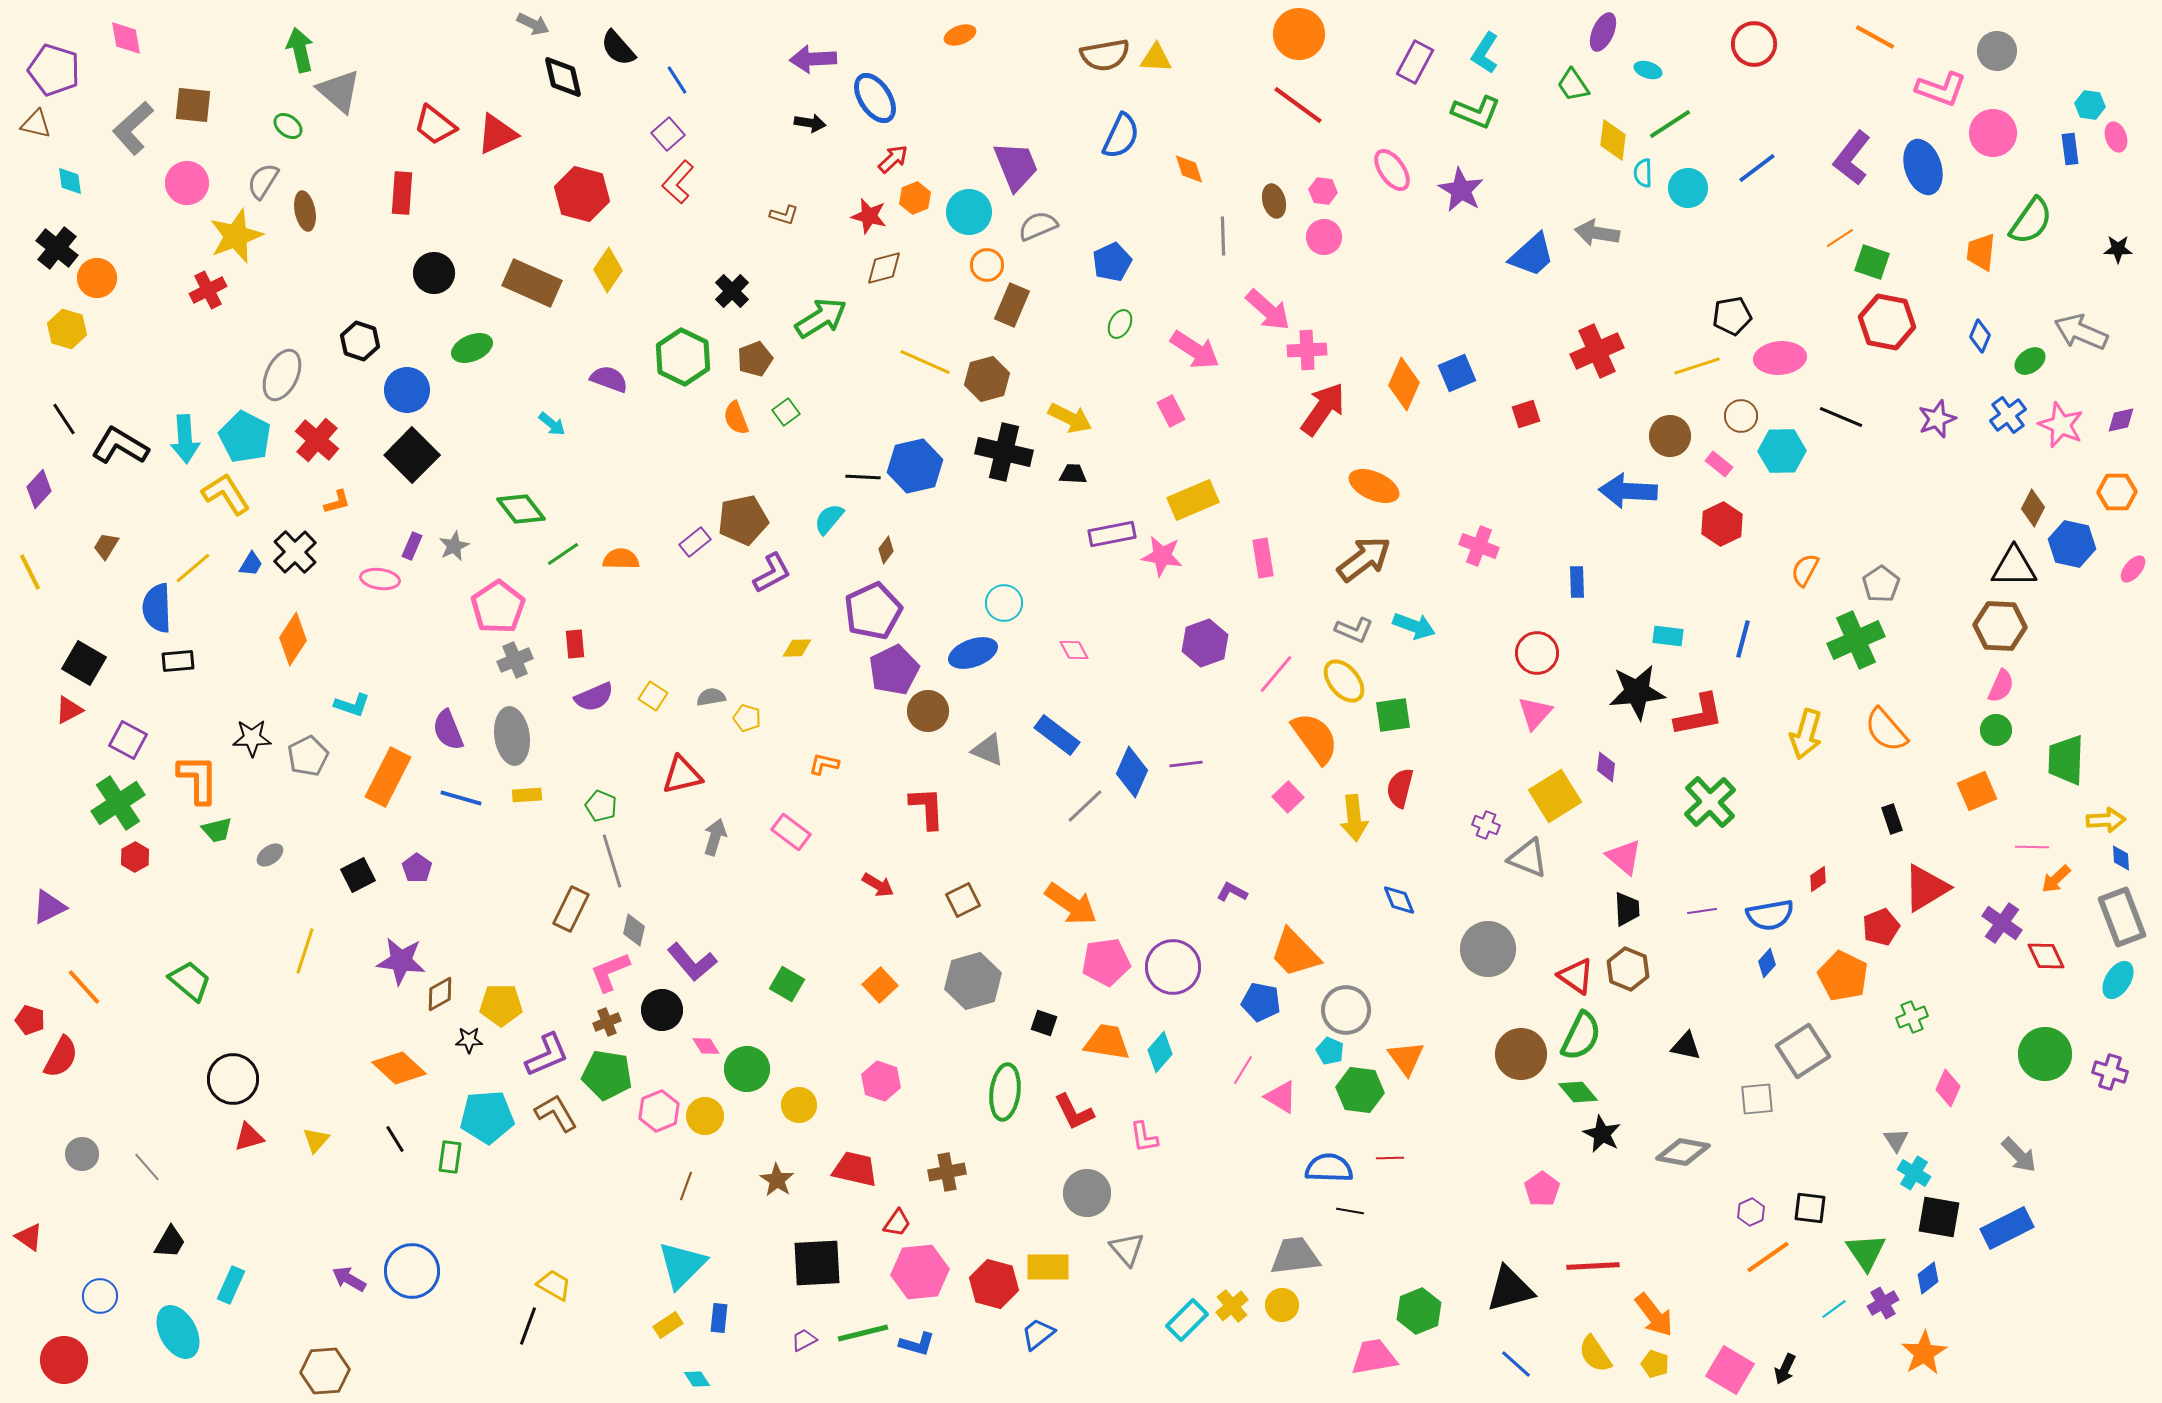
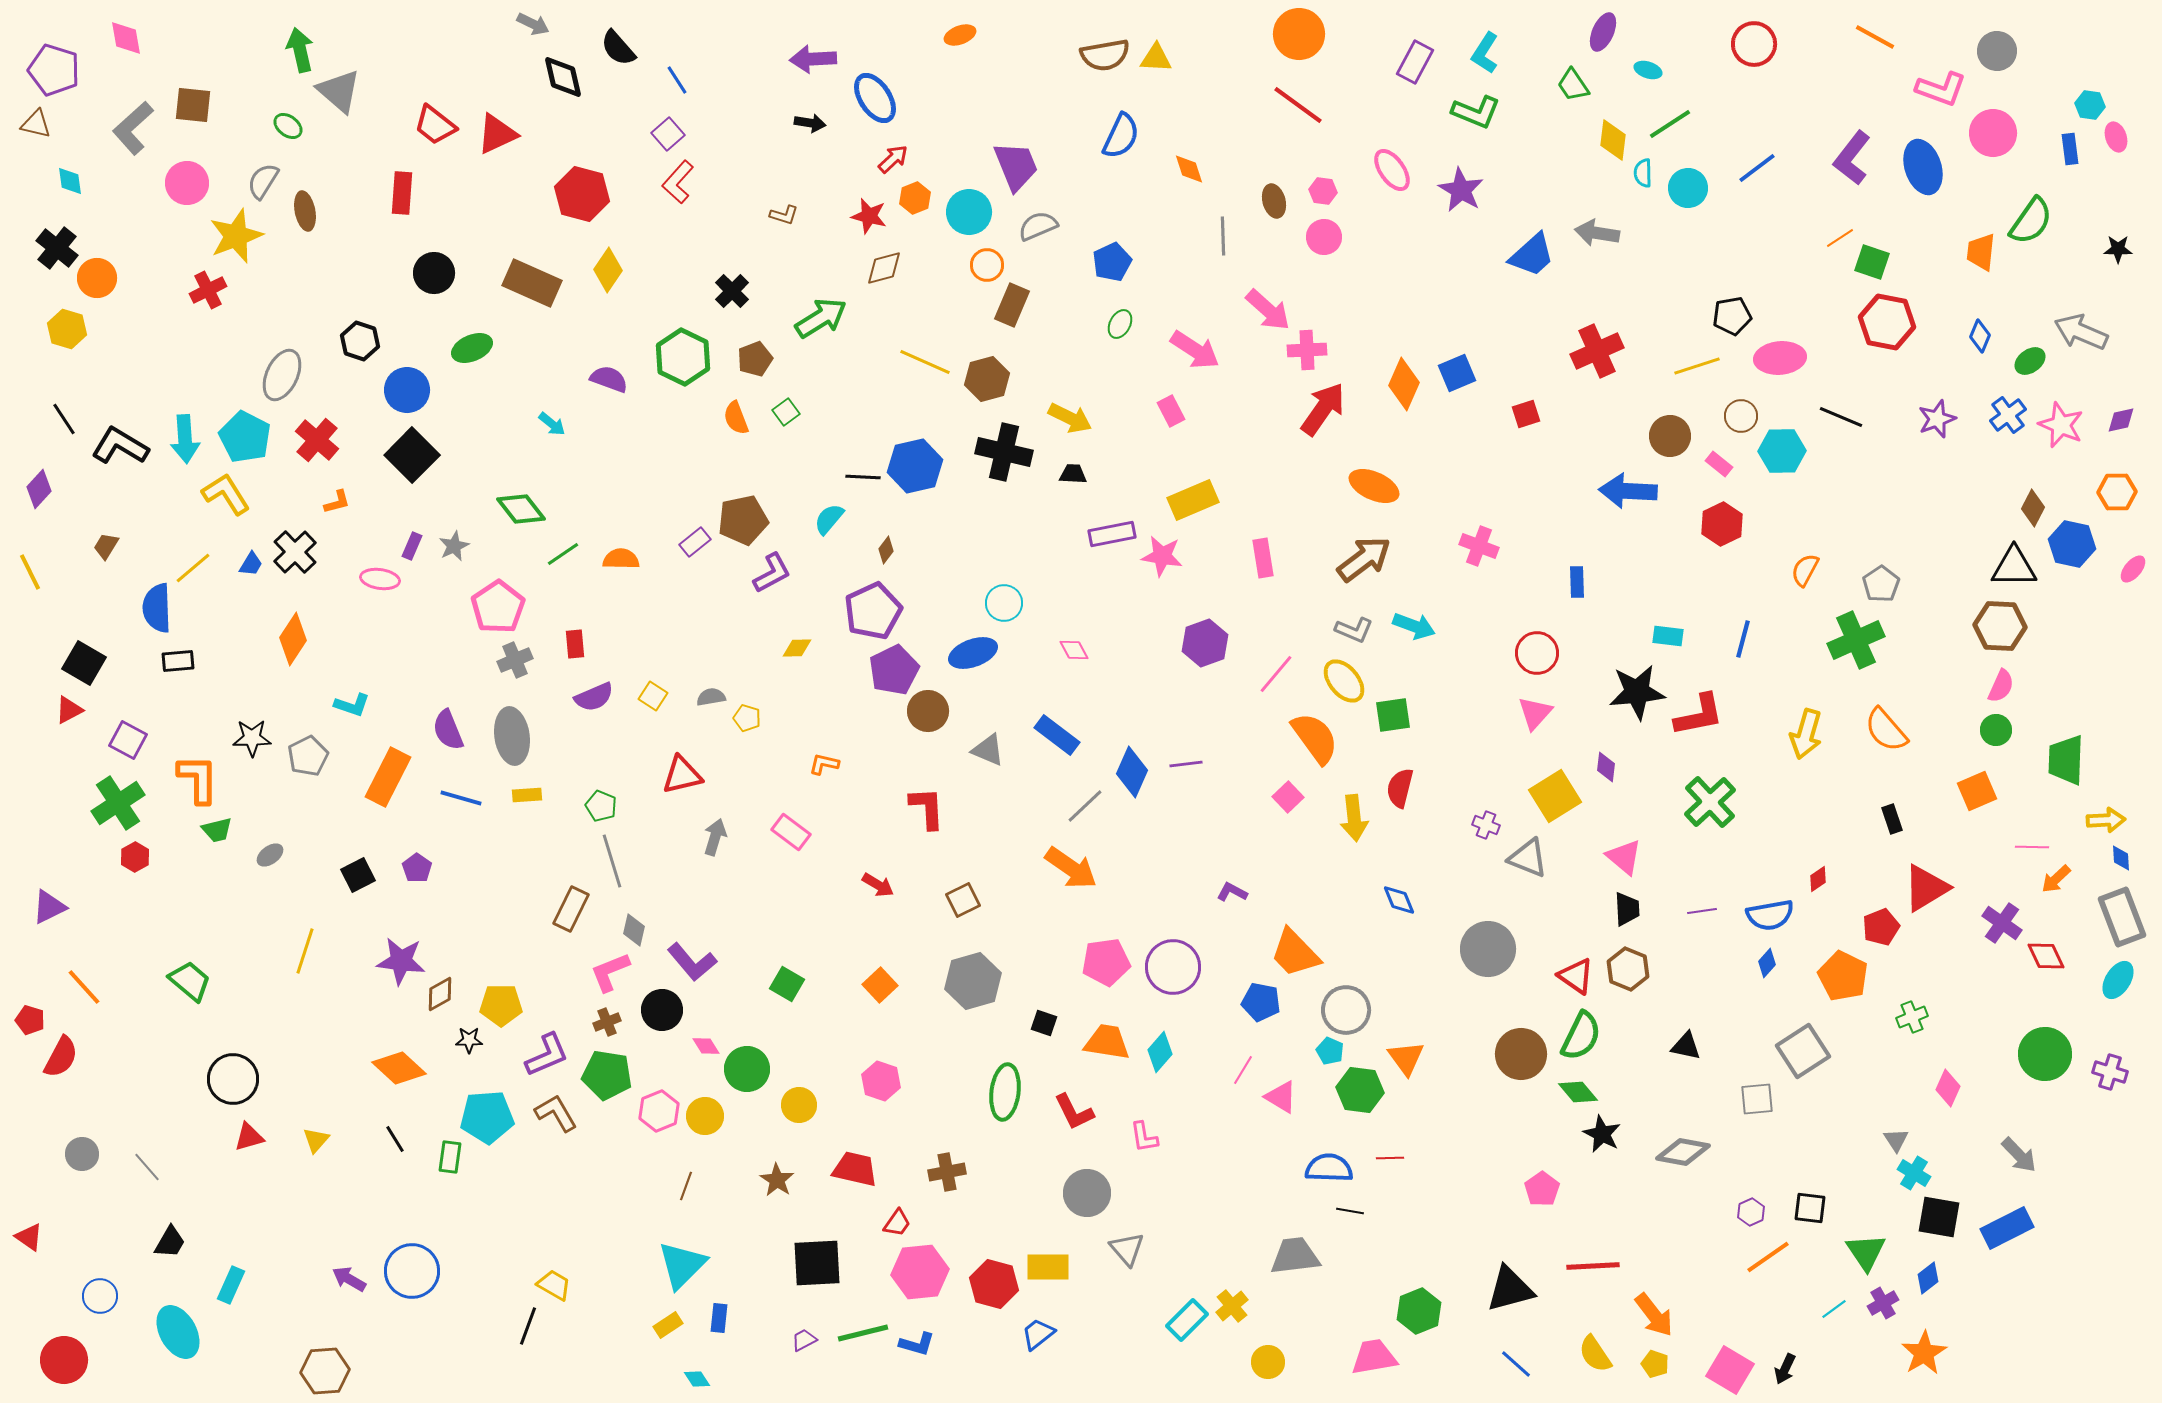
orange arrow at (1071, 904): moved 36 px up
yellow circle at (1282, 1305): moved 14 px left, 57 px down
